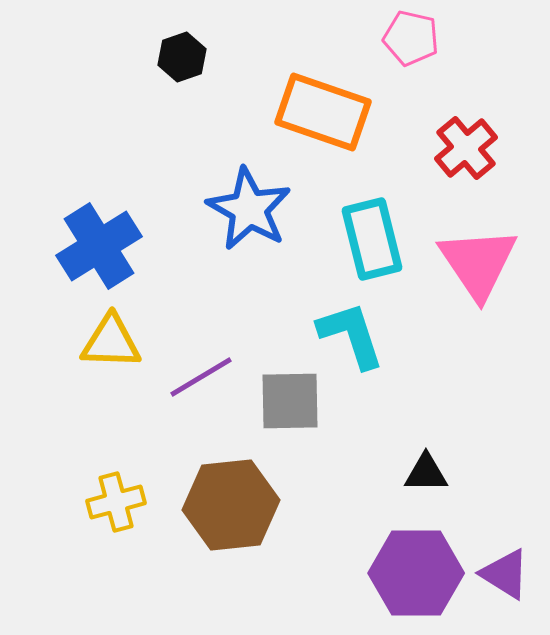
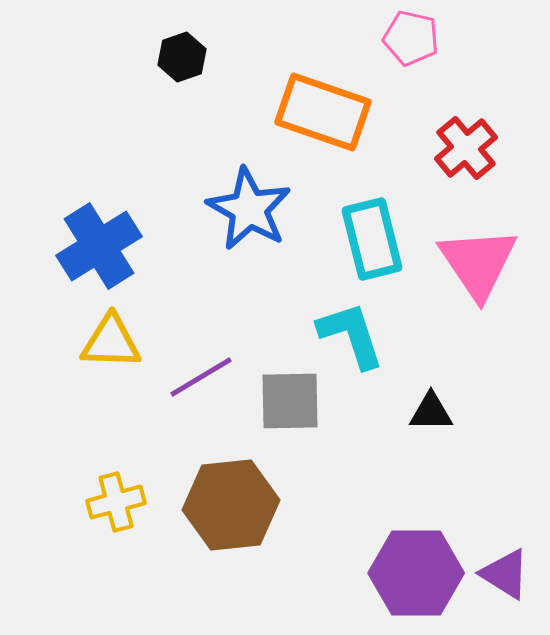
black triangle: moved 5 px right, 61 px up
